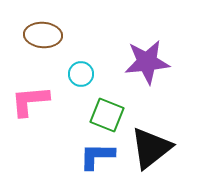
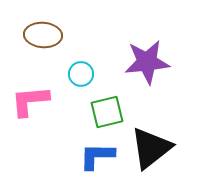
green square: moved 3 px up; rotated 36 degrees counterclockwise
